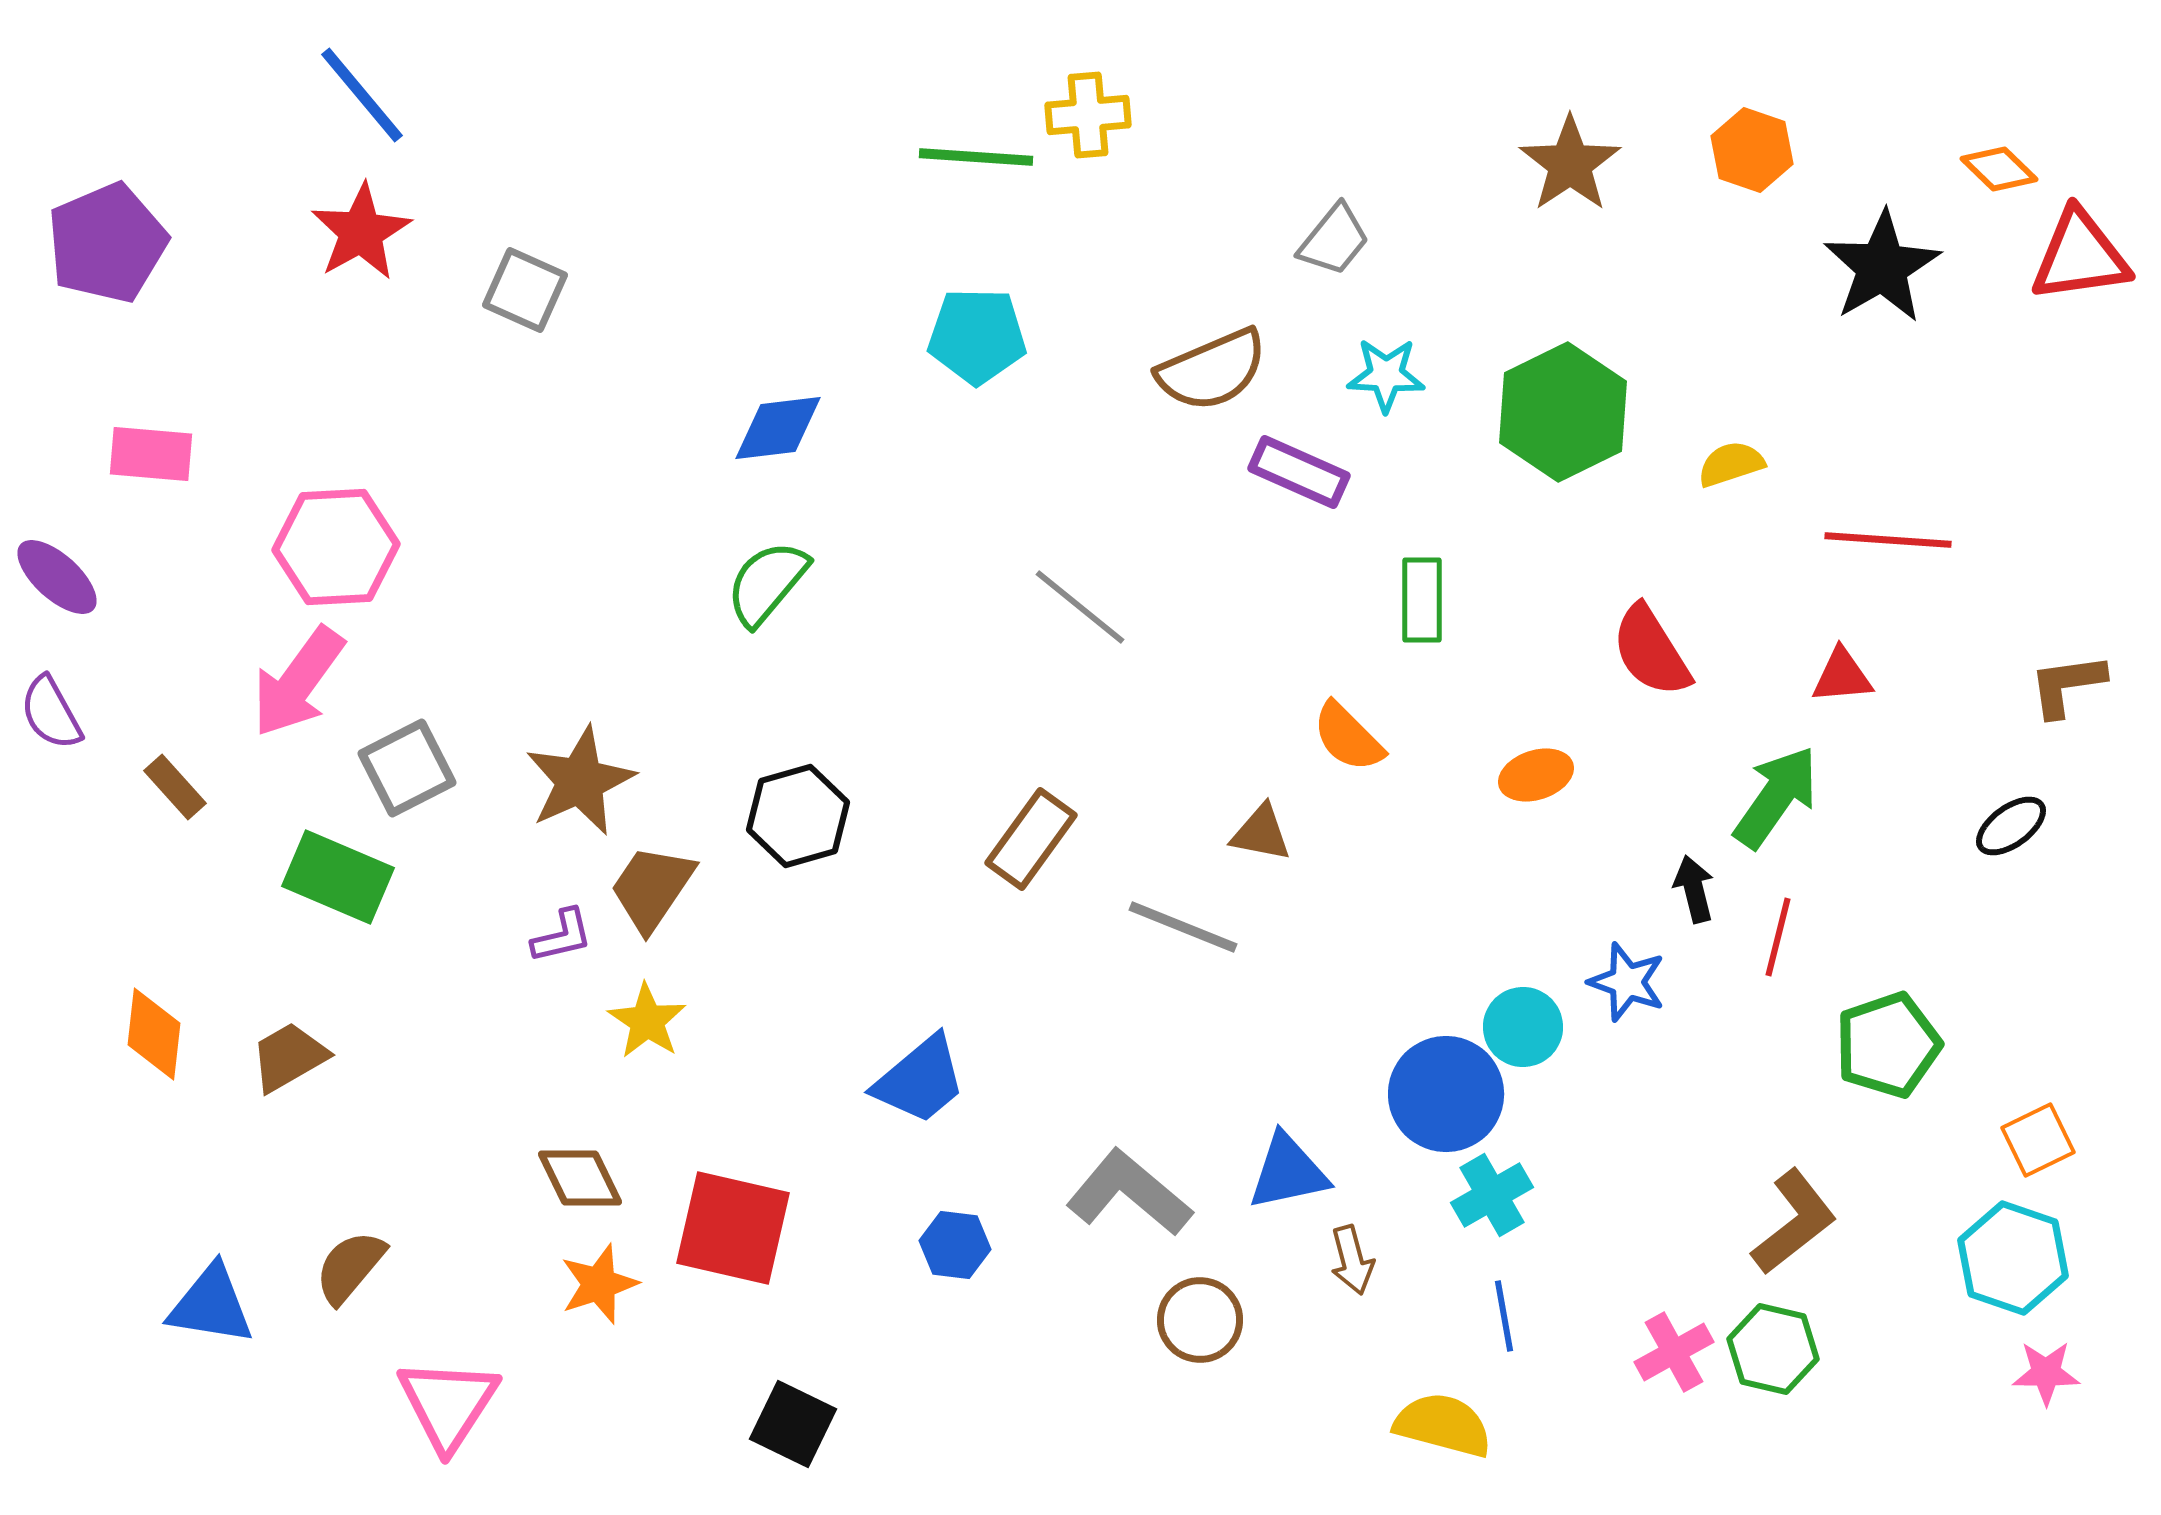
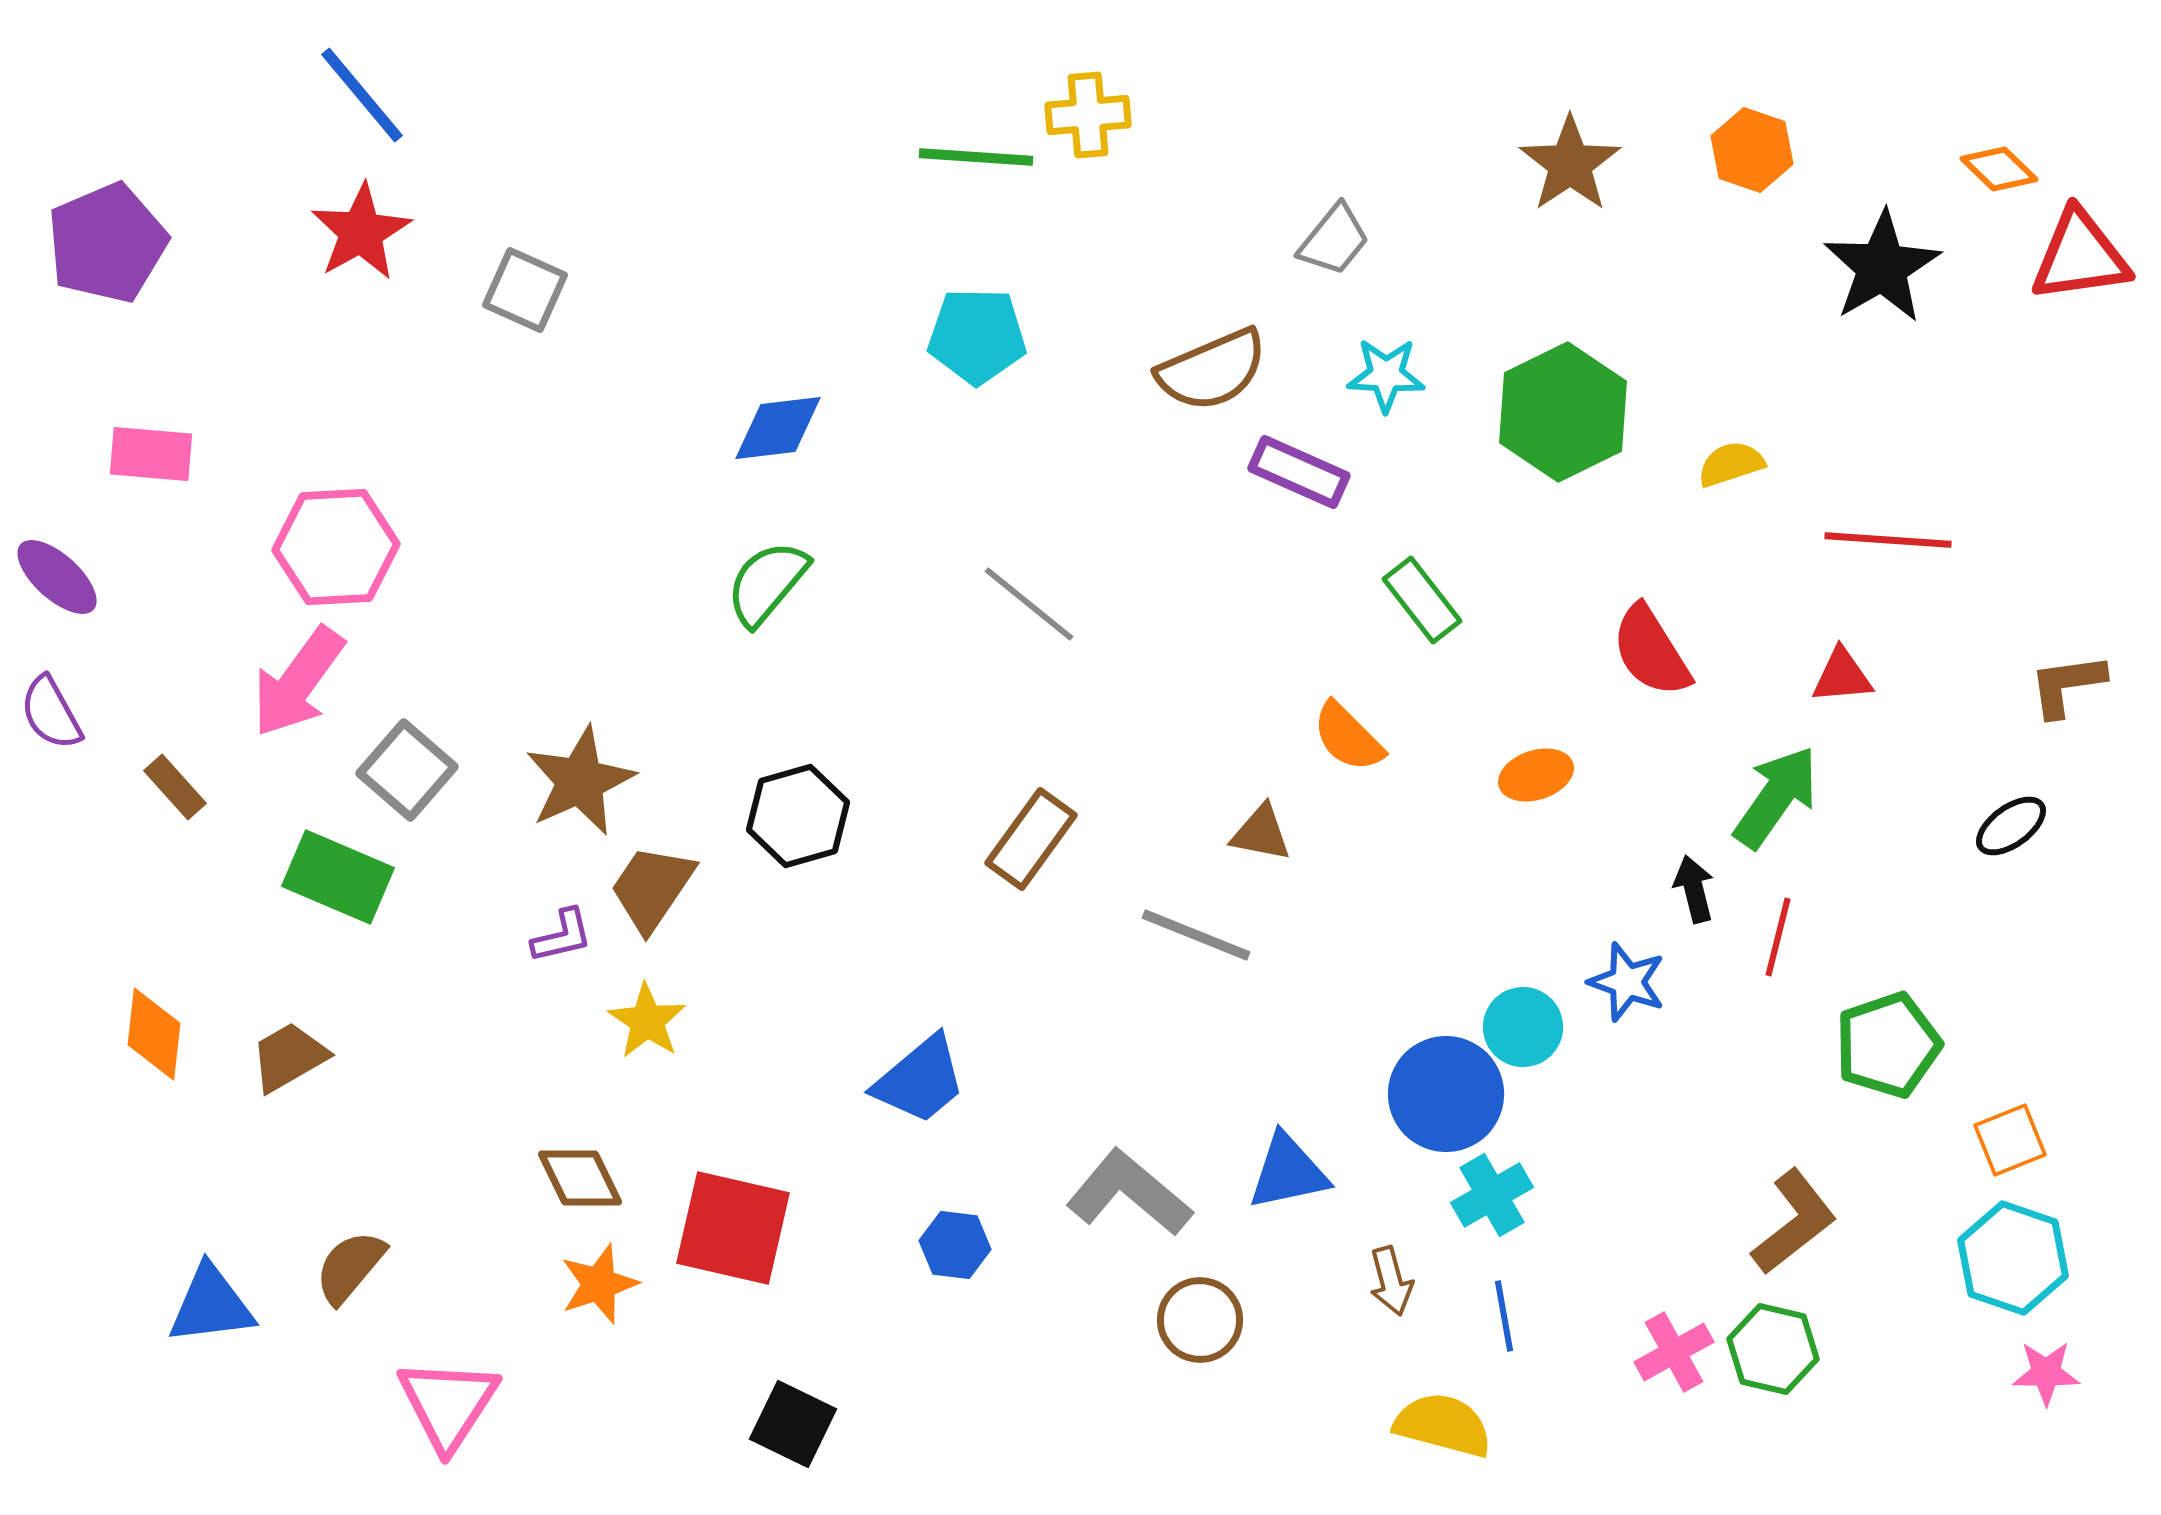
green rectangle at (1422, 600): rotated 38 degrees counterclockwise
gray line at (1080, 607): moved 51 px left, 3 px up
gray square at (407, 768): moved 2 px down; rotated 22 degrees counterclockwise
gray line at (1183, 927): moved 13 px right, 8 px down
orange square at (2038, 1140): moved 28 px left; rotated 4 degrees clockwise
brown arrow at (1352, 1260): moved 39 px right, 21 px down
blue triangle at (211, 1305): rotated 16 degrees counterclockwise
